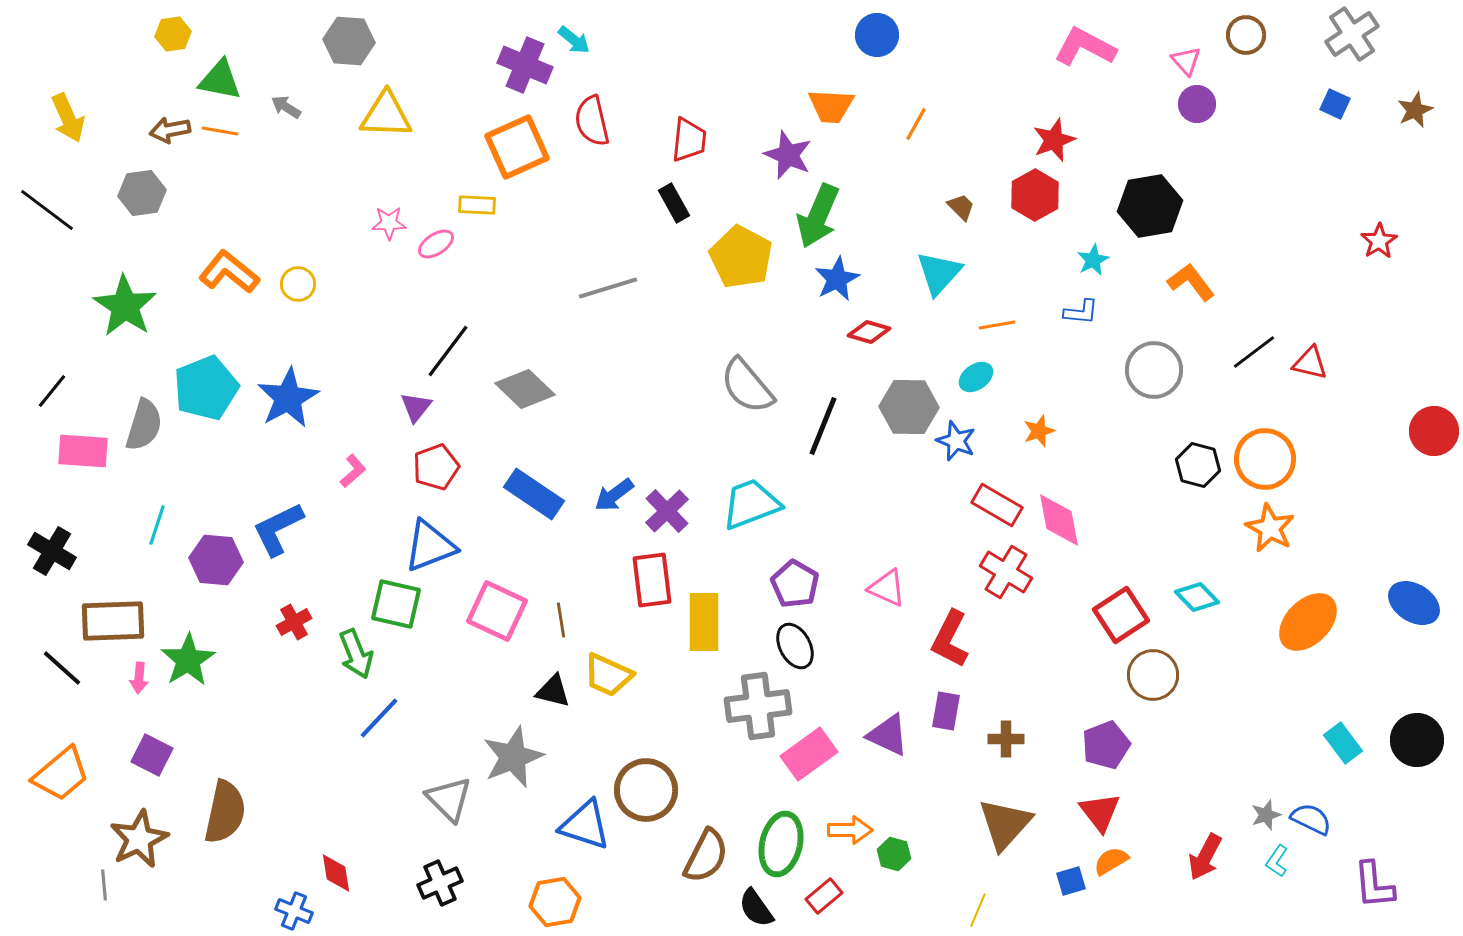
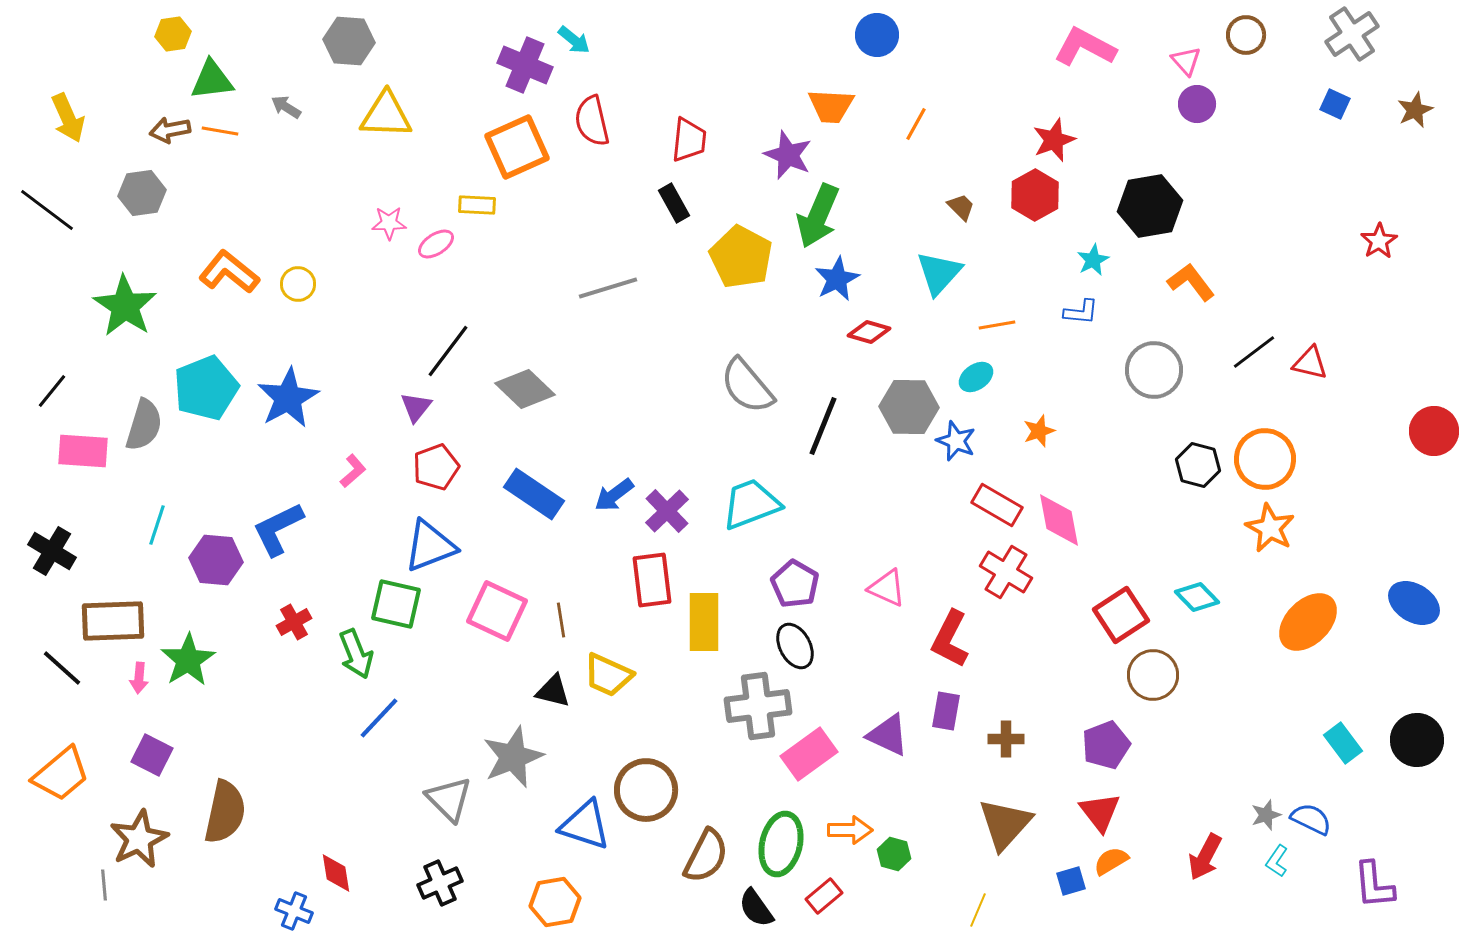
green triangle at (220, 80): moved 8 px left; rotated 18 degrees counterclockwise
